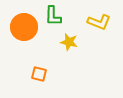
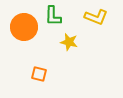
yellow L-shape: moved 3 px left, 5 px up
